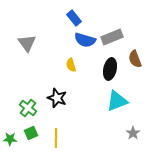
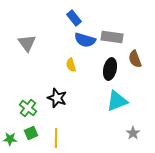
gray rectangle: rotated 30 degrees clockwise
